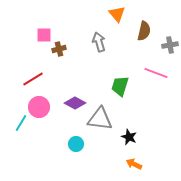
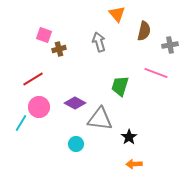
pink square: rotated 21 degrees clockwise
black star: rotated 14 degrees clockwise
orange arrow: rotated 28 degrees counterclockwise
